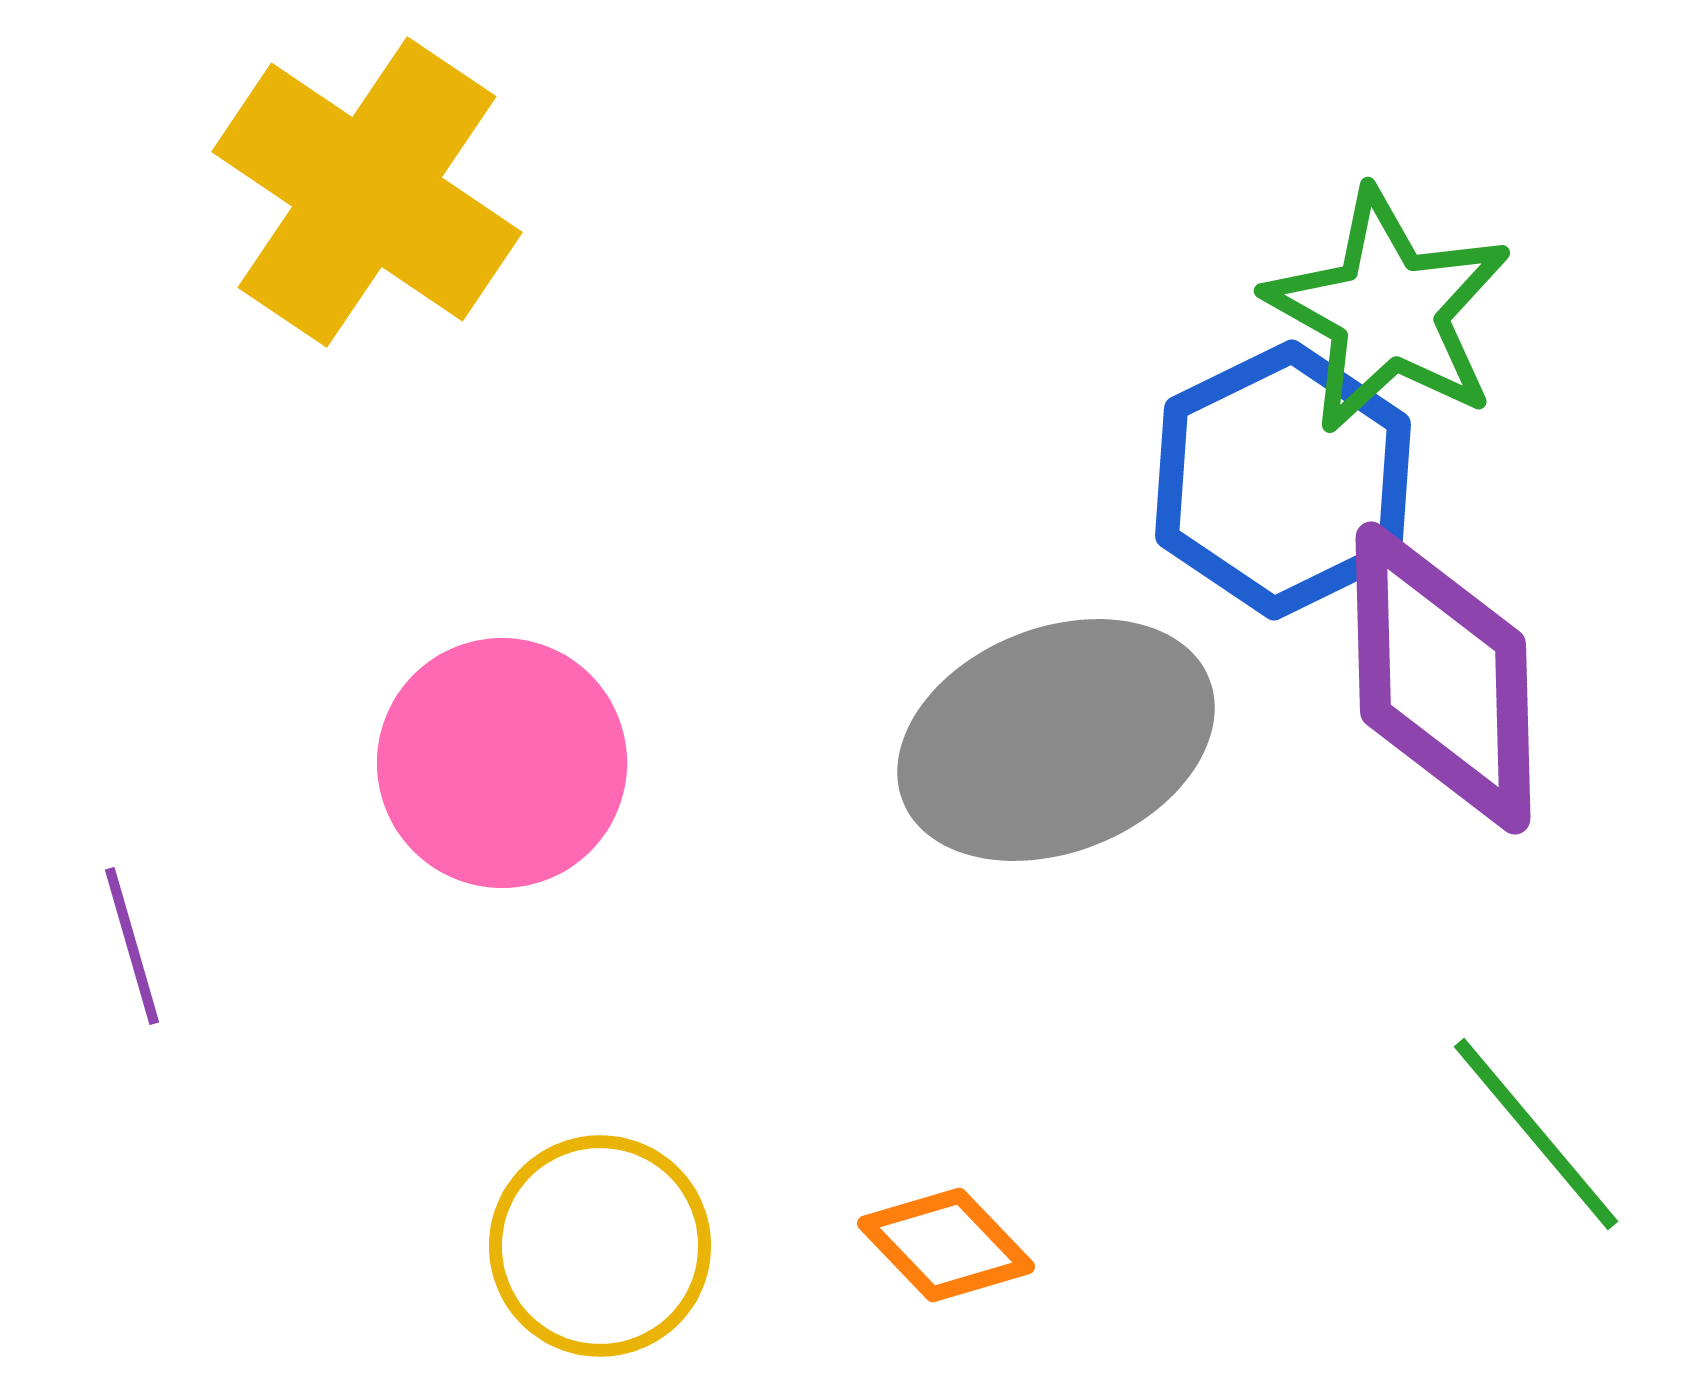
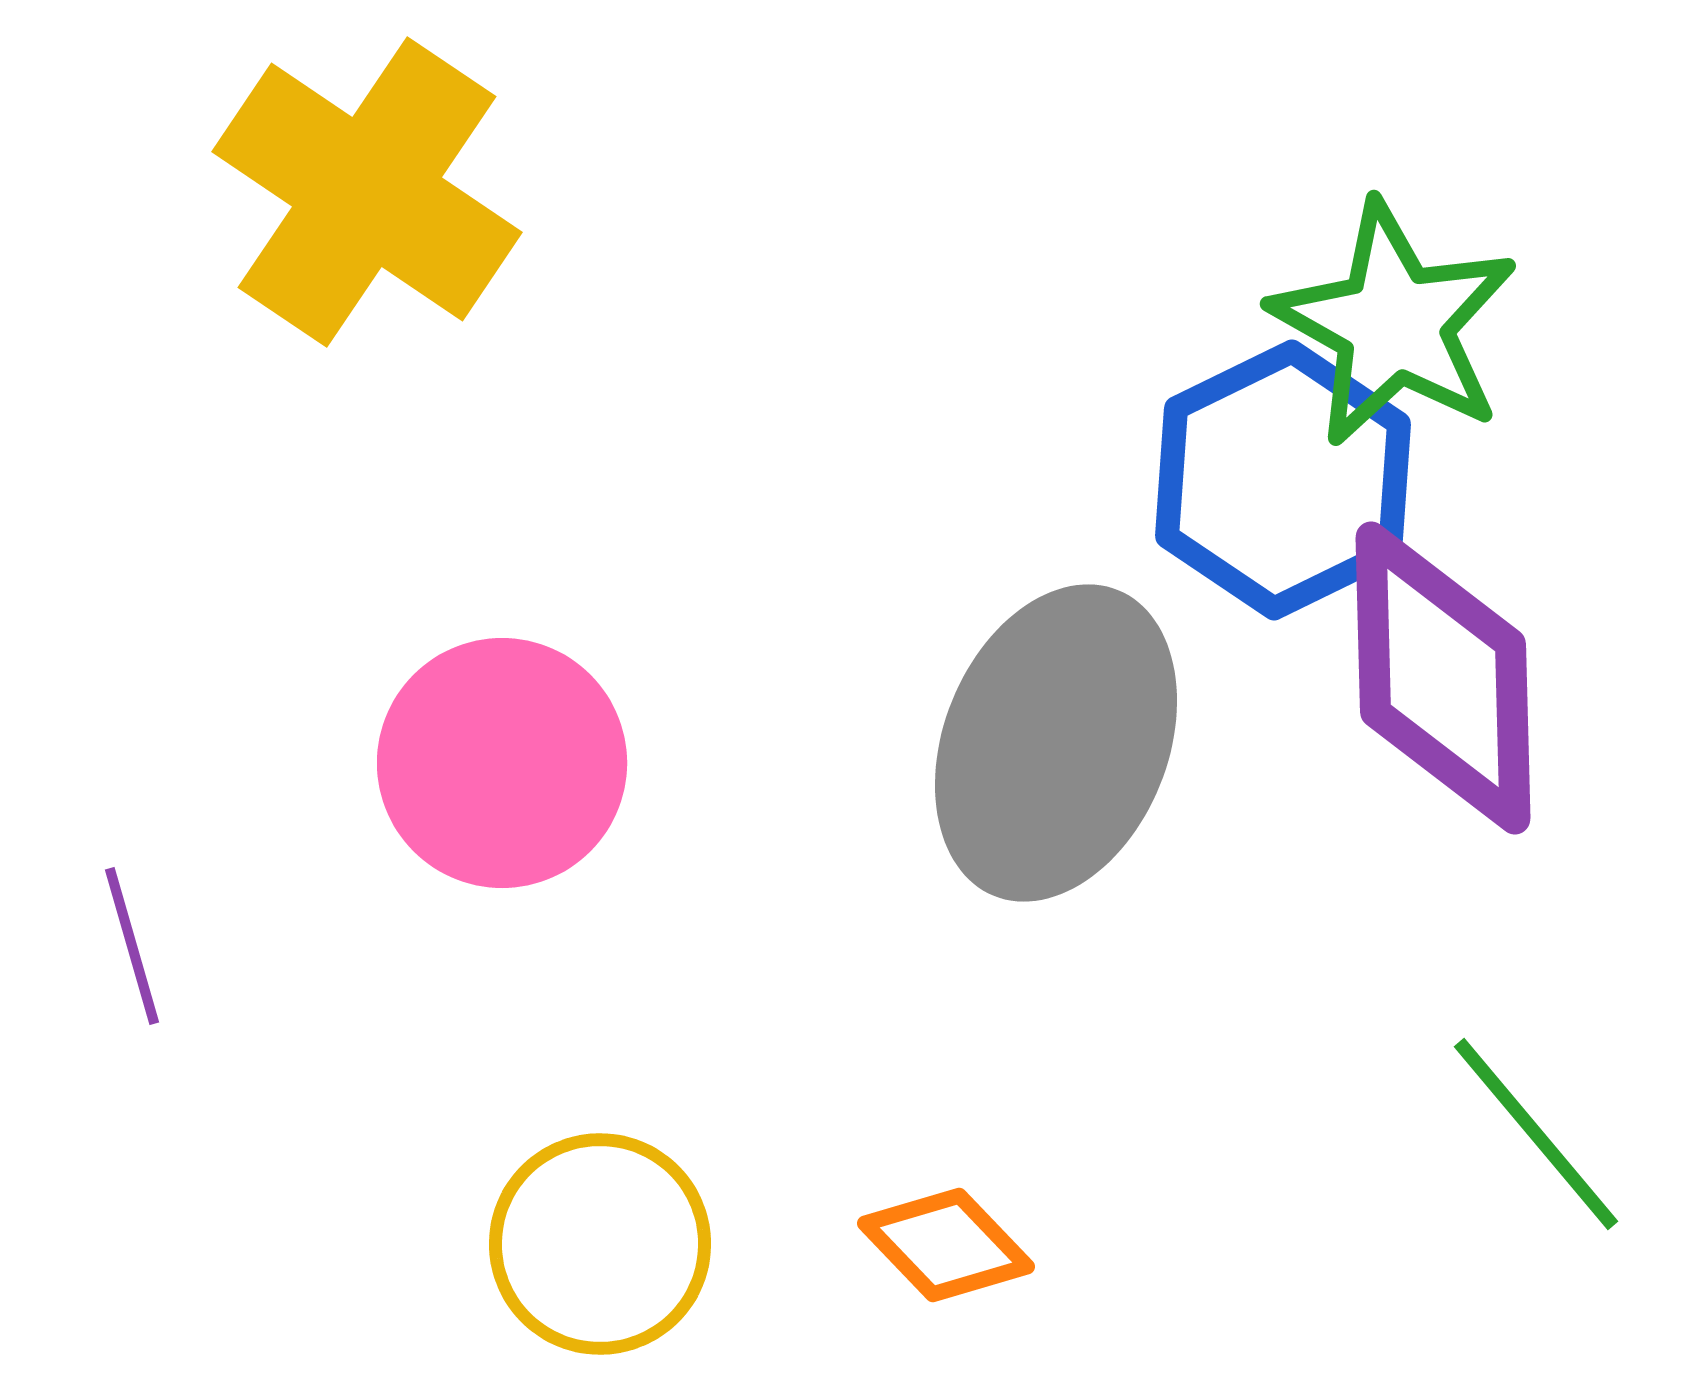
green star: moved 6 px right, 13 px down
gray ellipse: moved 3 px down; rotated 46 degrees counterclockwise
yellow circle: moved 2 px up
